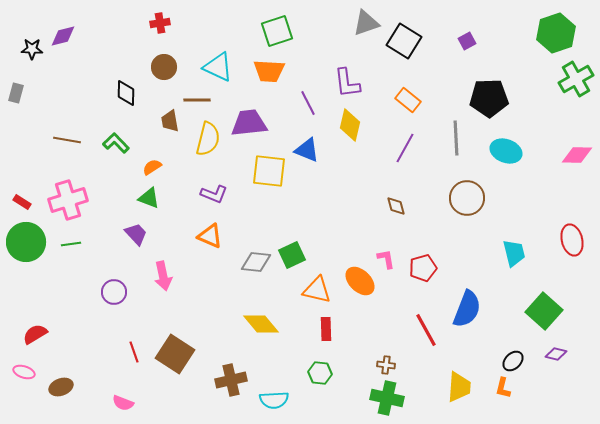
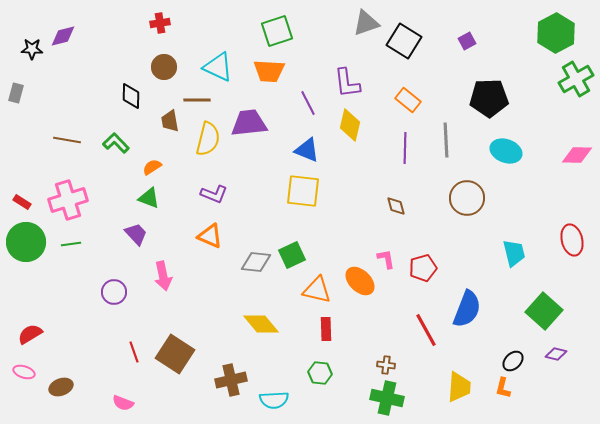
green hexagon at (556, 33): rotated 9 degrees counterclockwise
black diamond at (126, 93): moved 5 px right, 3 px down
gray line at (456, 138): moved 10 px left, 2 px down
purple line at (405, 148): rotated 28 degrees counterclockwise
yellow square at (269, 171): moved 34 px right, 20 px down
red semicircle at (35, 334): moved 5 px left
